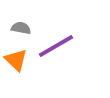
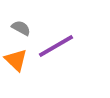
gray semicircle: rotated 18 degrees clockwise
